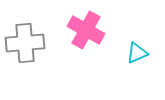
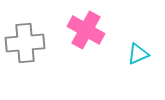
cyan triangle: moved 1 px right, 1 px down
